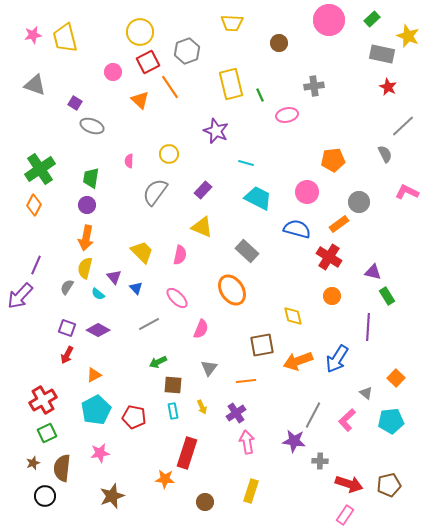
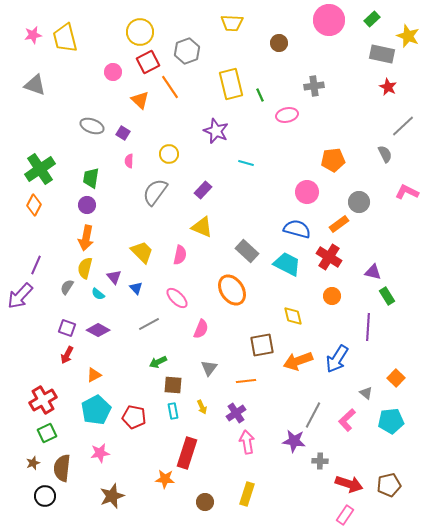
purple square at (75, 103): moved 48 px right, 30 px down
cyan trapezoid at (258, 198): moved 29 px right, 66 px down
yellow rectangle at (251, 491): moved 4 px left, 3 px down
